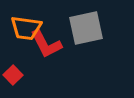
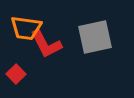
gray square: moved 9 px right, 9 px down
red square: moved 3 px right, 1 px up
